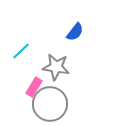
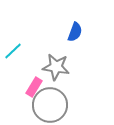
blue semicircle: rotated 18 degrees counterclockwise
cyan line: moved 8 px left
gray circle: moved 1 px down
